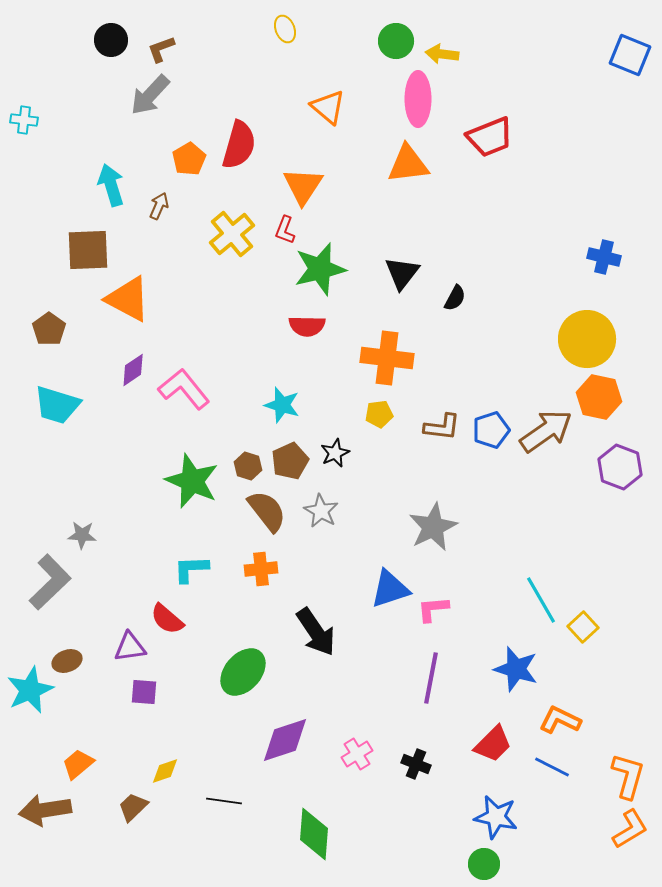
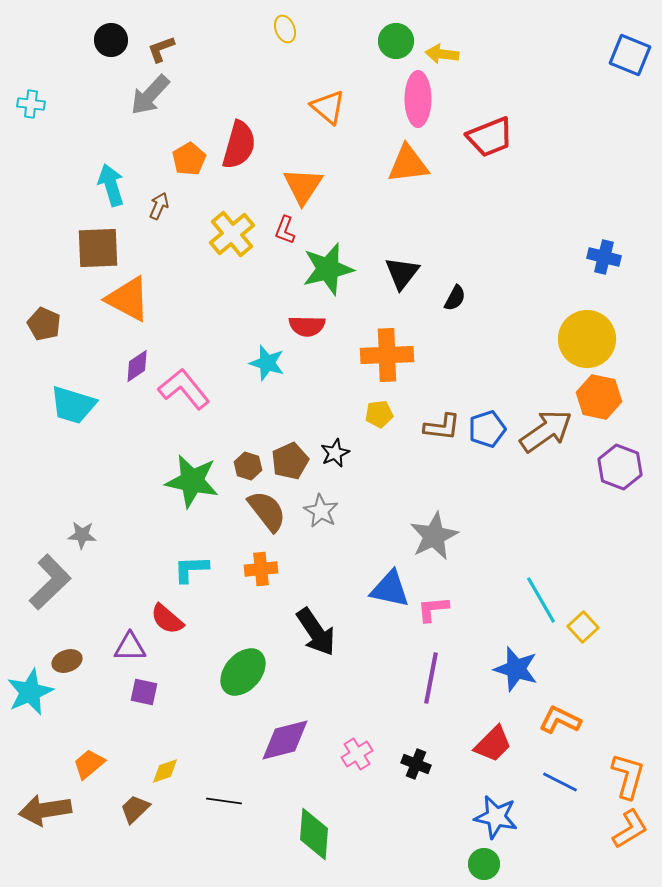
cyan cross at (24, 120): moved 7 px right, 16 px up
brown square at (88, 250): moved 10 px right, 2 px up
green star at (320, 269): moved 8 px right
brown pentagon at (49, 329): moved 5 px left, 5 px up; rotated 12 degrees counterclockwise
orange cross at (387, 358): moved 3 px up; rotated 9 degrees counterclockwise
purple diamond at (133, 370): moved 4 px right, 4 px up
cyan trapezoid at (57, 405): moved 16 px right
cyan star at (282, 405): moved 15 px left, 42 px up
blue pentagon at (491, 430): moved 4 px left, 1 px up
green star at (192, 481): rotated 12 degrees counterclockwise
gray star at (433, 527): moved 1 px right, 9 px down
blue triangle at (390, 589): rotated 30 degrees clockwise
purple triangle at (130, 647): rotated 8 degrees clockwise
cyan star at (30, 690): moved 2 px down
purple square at (144, 692): rotated 8 degrees clockwise
purple diamond at (285, 740): rotated 4 degrees clockwise
orange trapezoid at (78, 764): moved 11 px right
blue line at (552, 767): moved 8 px right, 15 px down
brown trapezoid at (133, 807): moved 2 px right, 2 px down
